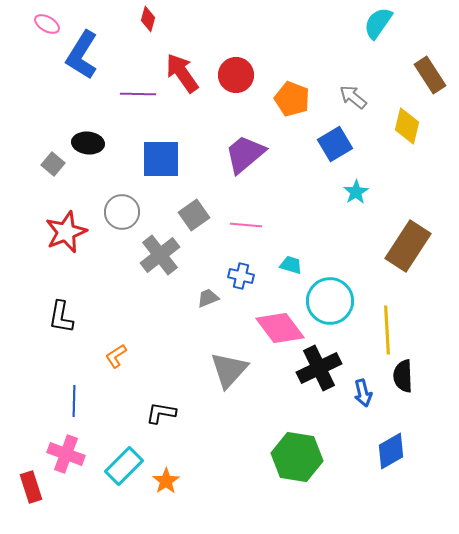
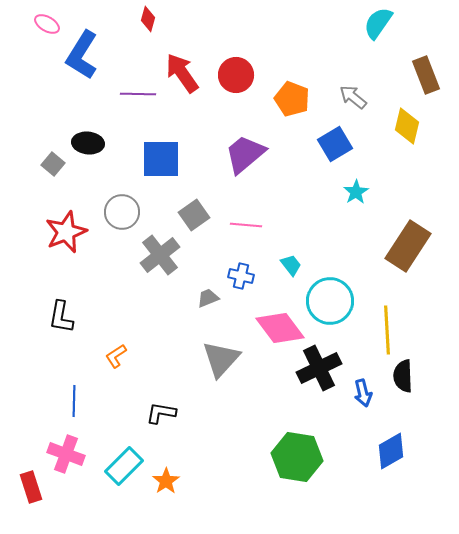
brown rectangle at (430, 75): moved 4 px left; rotated 12 degrees clockwise
cyan trapezoid at (291, 265): rotated 35 degrees clockwise
gray triangle at (229, 370): moved 8 px left, 11 px up
